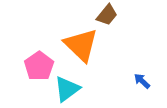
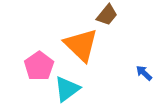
blue arrow: moved 2 px right, 8 px up
